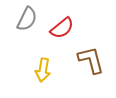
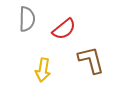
gray semicircle: rotated 25 degrees counterclockwise
red semicircle: moved 2 px right, 1 px down
